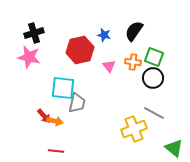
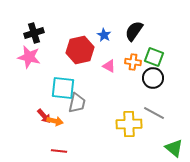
blue star: rotated 16 degrees clockwise
pink triangle: rotated 24 degrees counterclockwise
yellow cross: moved 5 px left, 5 px up; rotated 20 degrees clockwise
red line: moved 3 px right
